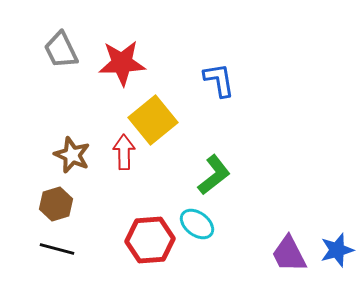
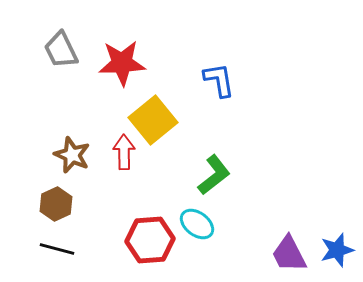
brown hexagon: rotated 8 degrees counterclockwise
